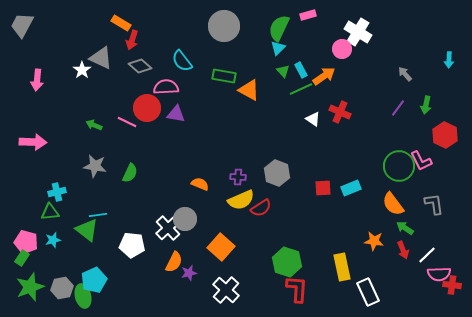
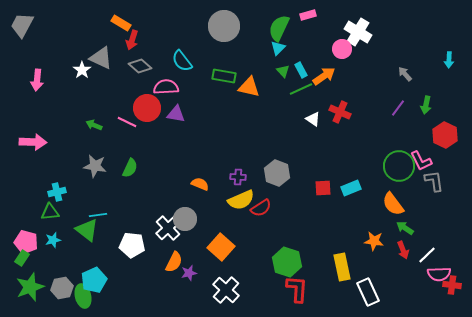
orange triangle at (249, 90): moved 3 px up; rotated 15 degrees counterclockwise
green semicircle at (130, 173): moved 5 px up
gray L-shape at (434, 204): moved 23 px up
